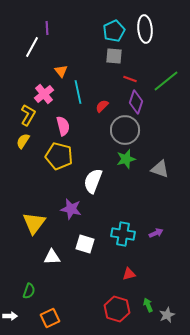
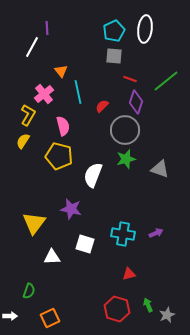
white ellipse: rotated 12 degrees clockwise
white semicircle: moved 6 px up
